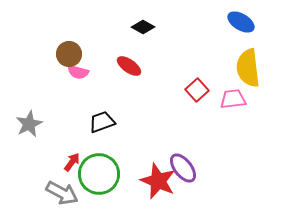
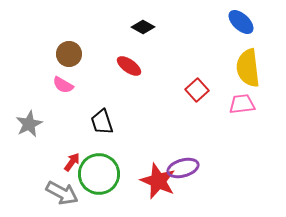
blue ellipse: rotated 12 degrees clockwise
pink semicircle: moved 15 px left, 13 px down; rotated 15 degrees clockwise
pink trapezoid: moved 9 px right, 5 px down
black trapezoid: rotated 88 degrees counterclockwise
purple ellipse: rotated 68 degrees counterclockwise
